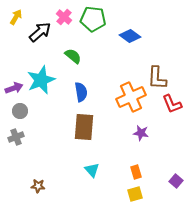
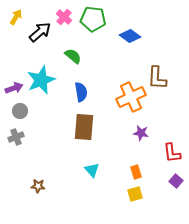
red L-shape: moved 49 px down; rotated 15 degrees clockwise
